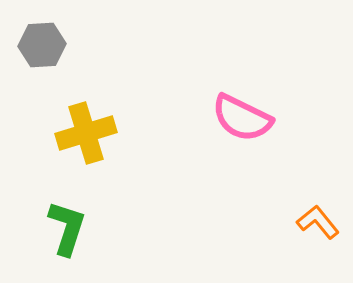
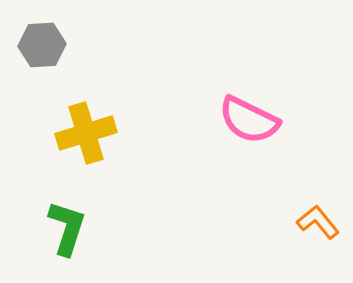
pink semicircle: moved 7 px right, 2 px down
